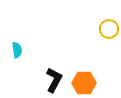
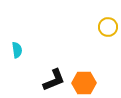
yellow circle: moved 1 px left, 2 px up
black L-shape: rotated 40 degrees clockwise
